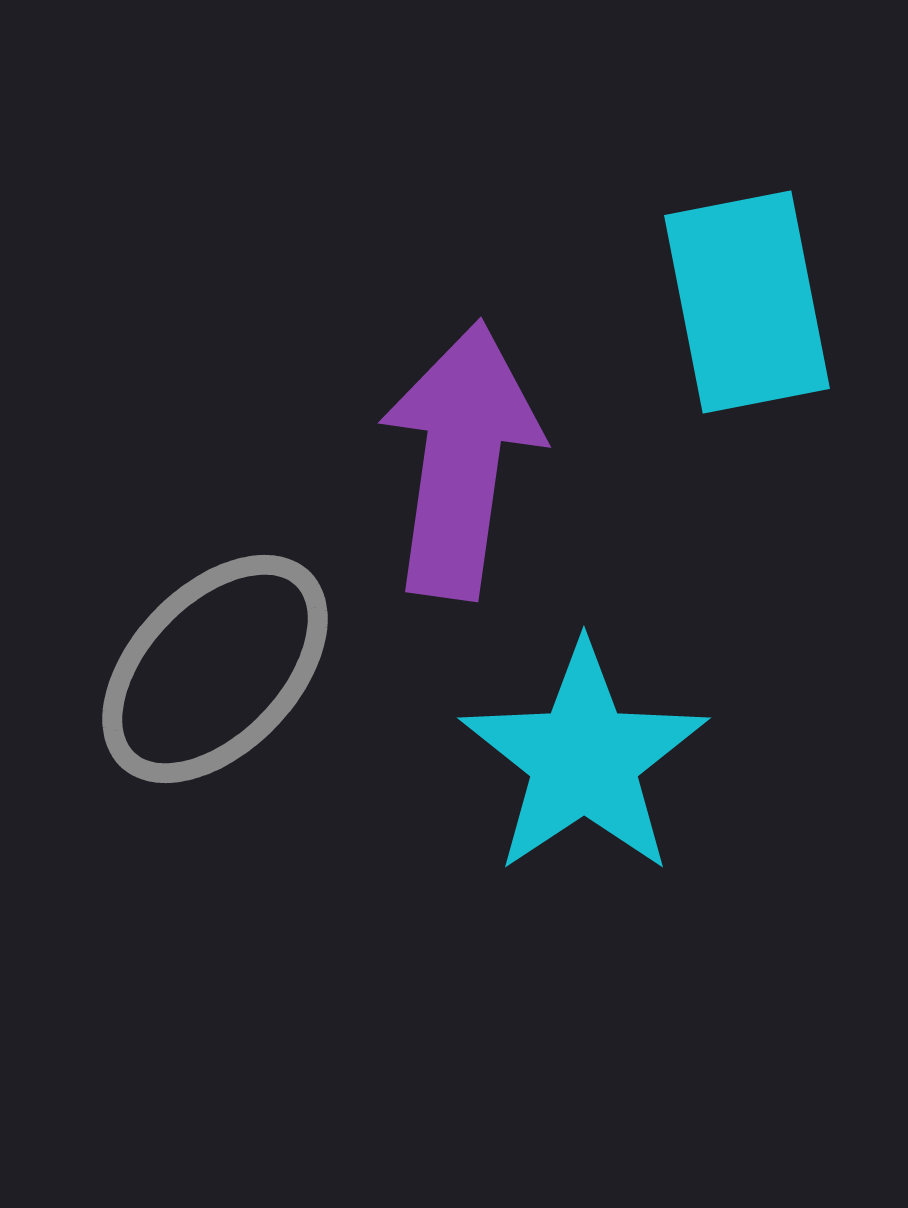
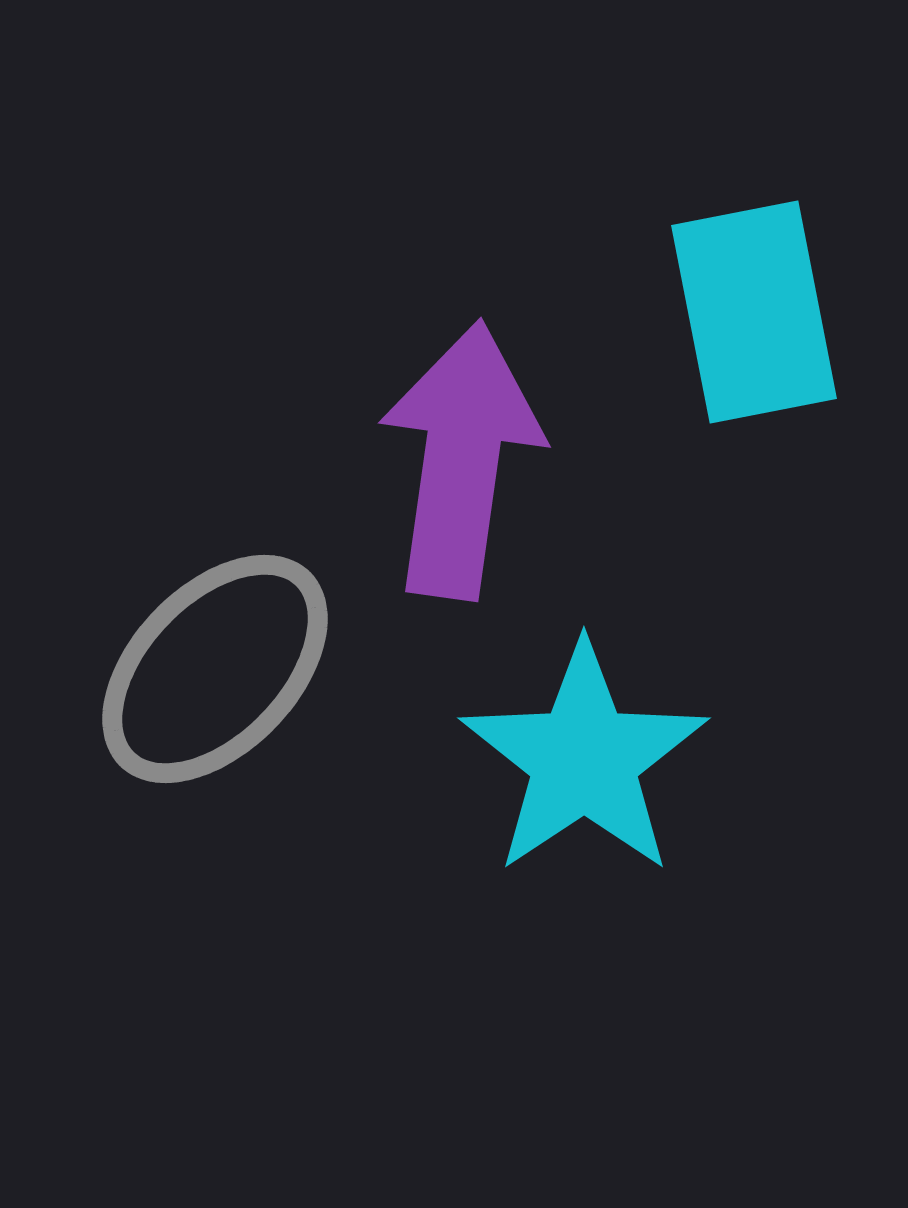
cyan rectangle: moved 7 px right, 10 px down
